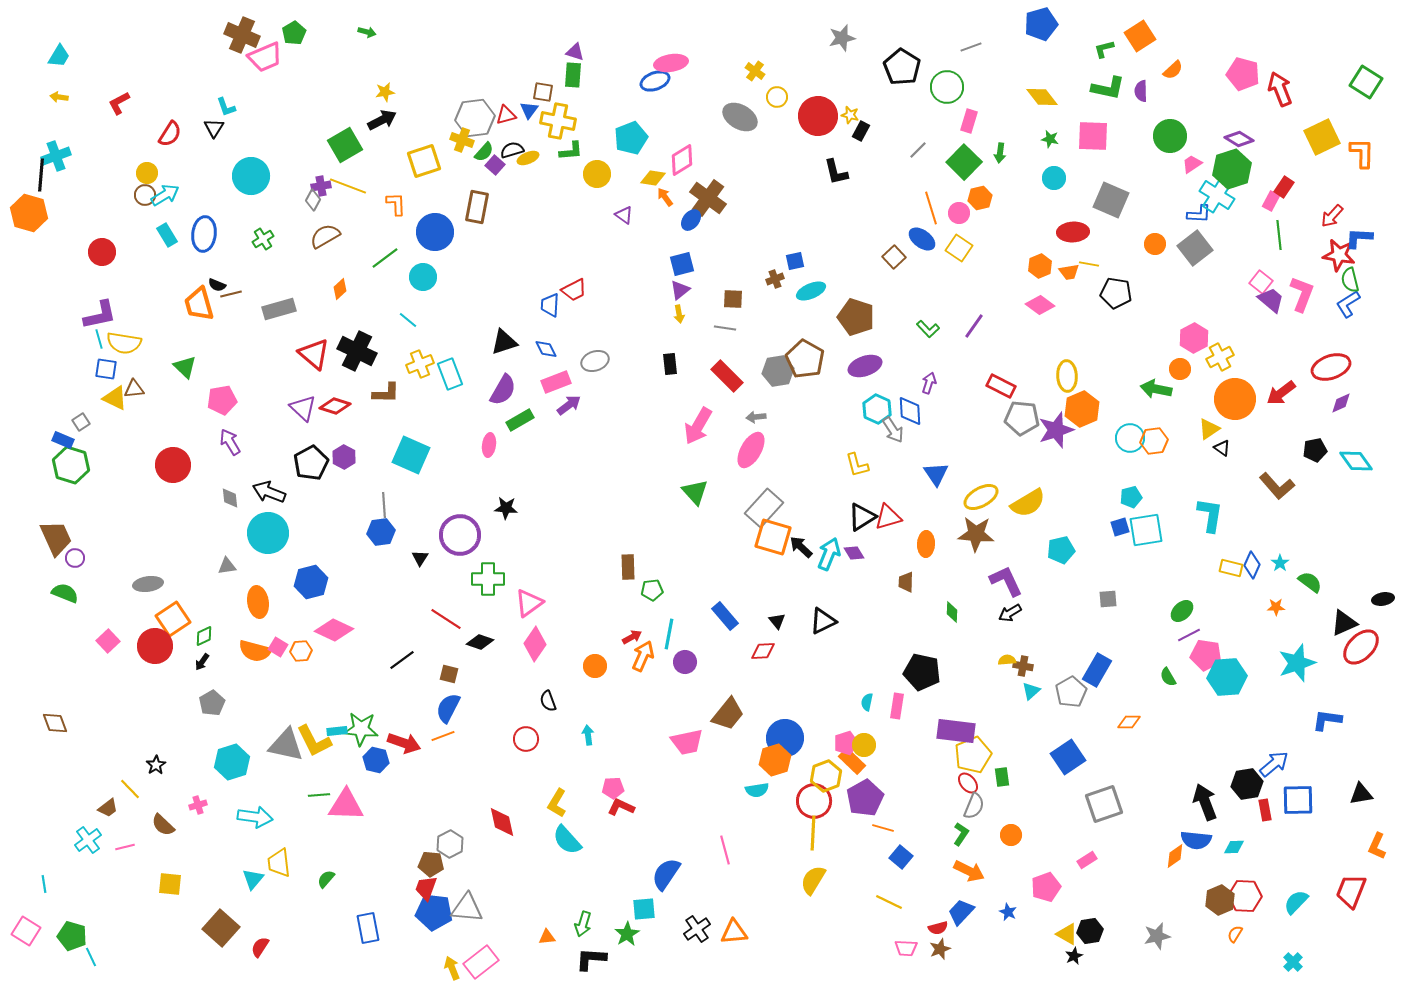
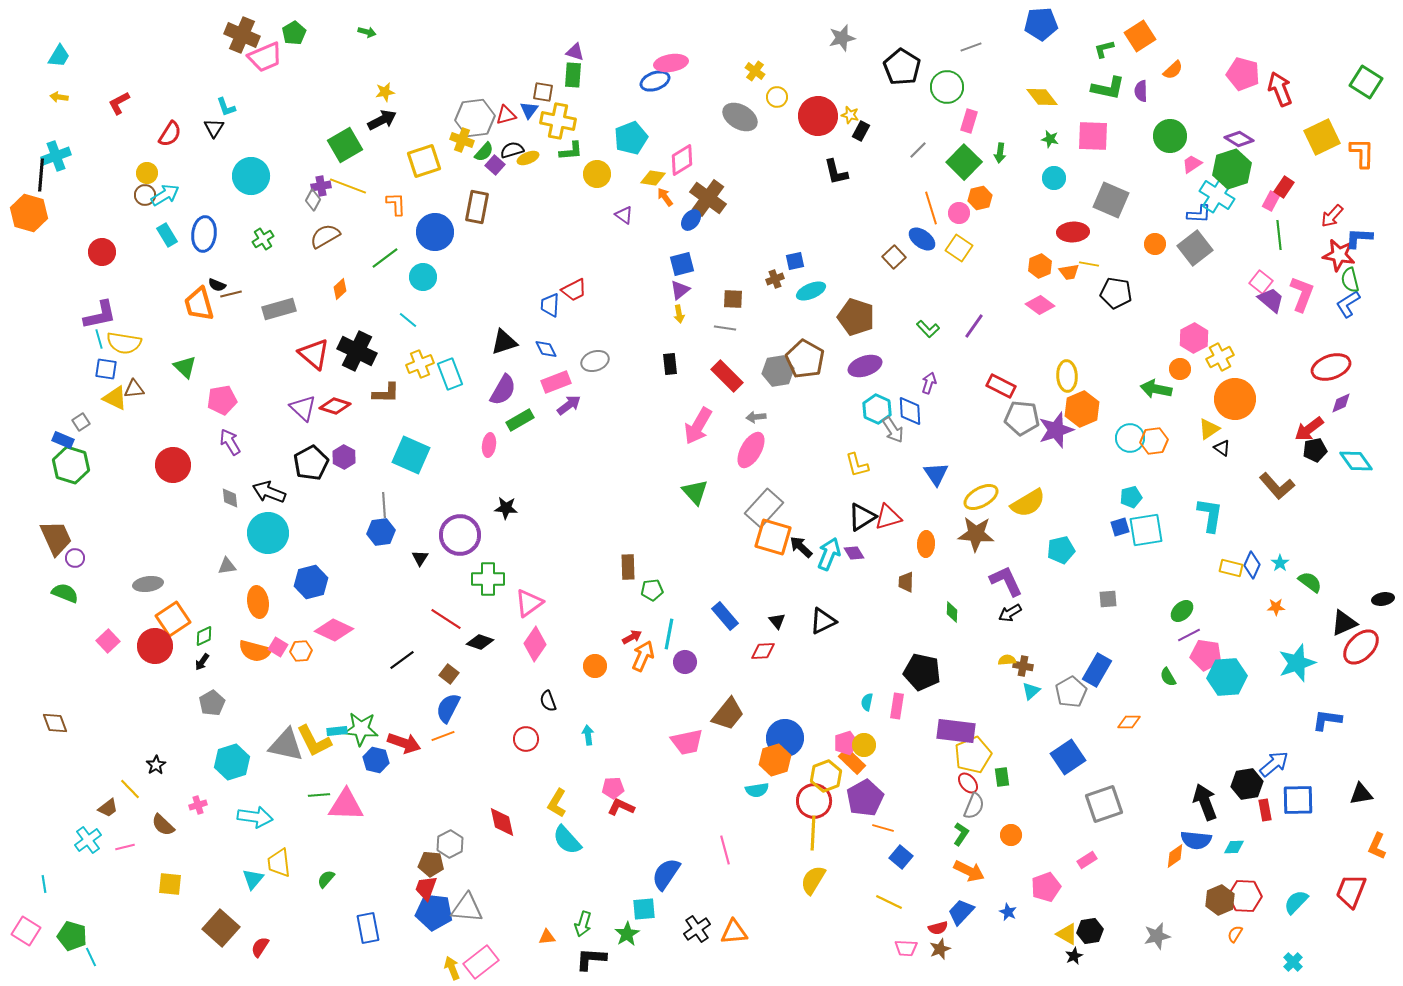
blue pentagon at (1041, 24): rotated 12 degrees clockwise
red arrow at (1281, 393): moved 28 px right, 36 px down
brown square at (449, 674): rotated 24 degrees clockwise
